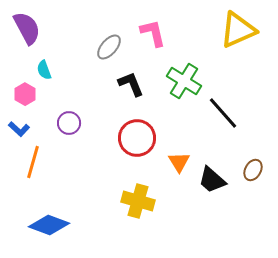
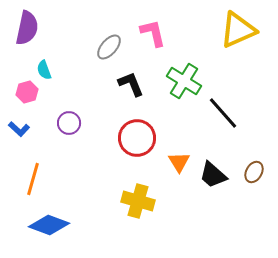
purple semicircle: rotated 40 degrees clockwise
pink hexagon: moved 2 px right, 2 px up; rotated 15 degrees clockwise
orange line: moved 17 px down
brown ellipse: moved 1 px right, 2 px down
black trapezoid: moved 1 px right, 5 px up
